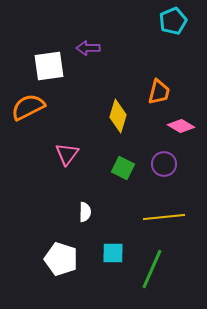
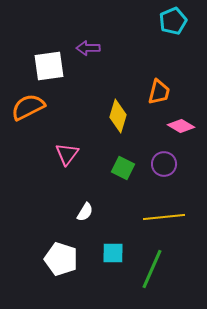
white semicircle: rotated 30 degrees clockwise
